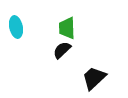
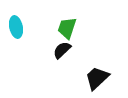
green trapezoid: rotated 20 degrees clockwise
black trapezoid: moved 3 px right
